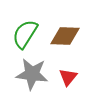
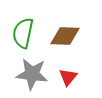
green semicircle: moved 2 px left, 1 px up; rotated 20 degrees counterclockwise
